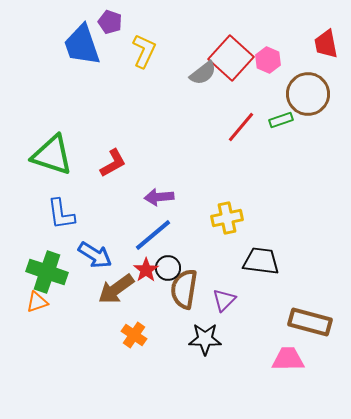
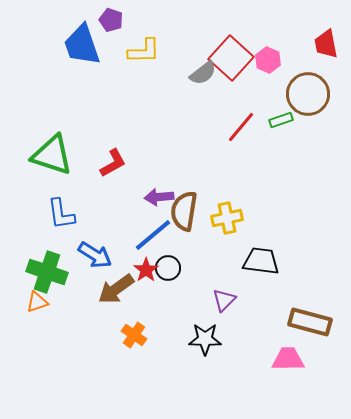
purple pentagon: moved 1 px right, 2 px up
yellow L-shape: rotated 64 degrees clockwise
brown semicircle: moved 78 px up
